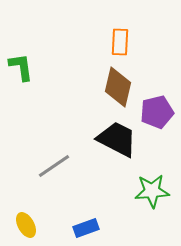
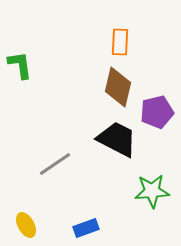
green L-shape: moved 1 px left, 2 px up
gray line: moved 1 px right, 2 px up
